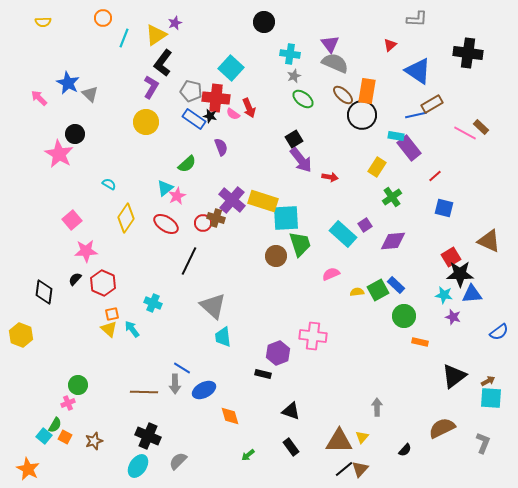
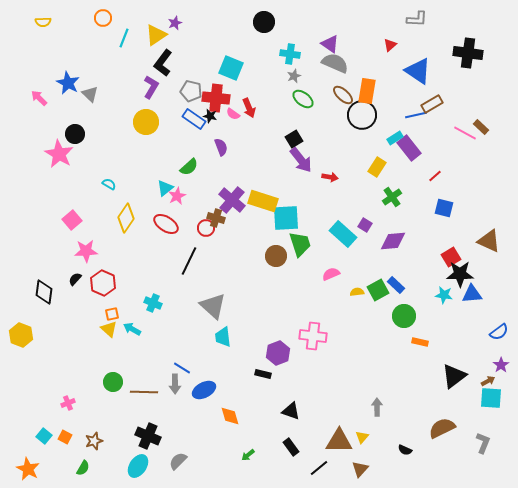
purple triangle at (330, 44): rotated 18 degrees counterclockwise
cyan square at (231, 68): rotated 20 degrees counterclockwise
cyan rectangle at (396, 136): moved 1 px left, 2 px down; rotated 42 degrees counterclockwise
green semicircle at (187, 164): moved 2 px right, 3 px down
red circle at (203, 223): moved 3 px right, 5 px down
purple square at (365, 225): rotated 24 degrees counterclockwise
purple star at (453, 317): moved 48 px right, 48 px down; rotated 21 degrees clockwise
cyan arrow at (132, 329): rotated 24 degrees counterclockwise
green circle at (78, 385): moved 35 px right, 3 px up
green semicircle at (55, 425): moved 28 px right, 43 px down
black semicircle at (405, 450): rotated 72 degrees clockwise
black line at (344, 469): moved 25 px left, 1 px up
